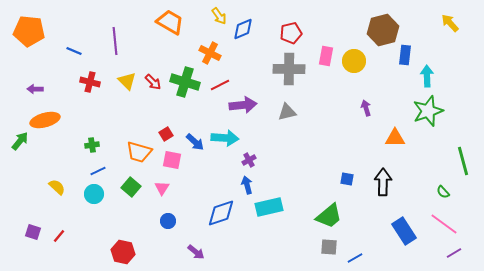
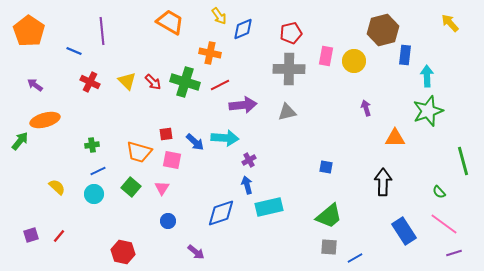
orange pentagon at (29, 31): rotated 28 degrees clockwise
purple line at (115, 41): moved 13 px left, 10 px up
orange cross at (210, 53): rotated 15 degrees counterclockwise
red cross at (90, 82): rotated 12 degrees clockwise
purple arrow at (35, 89): moved 4 px up; rotated 35 degrees clockwise
red square at (166, 134): rotated 24 degrees clockwise
blue square at (347, 179): moved 21 px left, 12 px up
green semicircle at (443, 192): moved 4 px left
purple square at (33, 232): moved 2 px left, 3 px down; rotated 35 degrees counterclockwise
purple line at (454, 253): rotated 14 degrees clockwise
